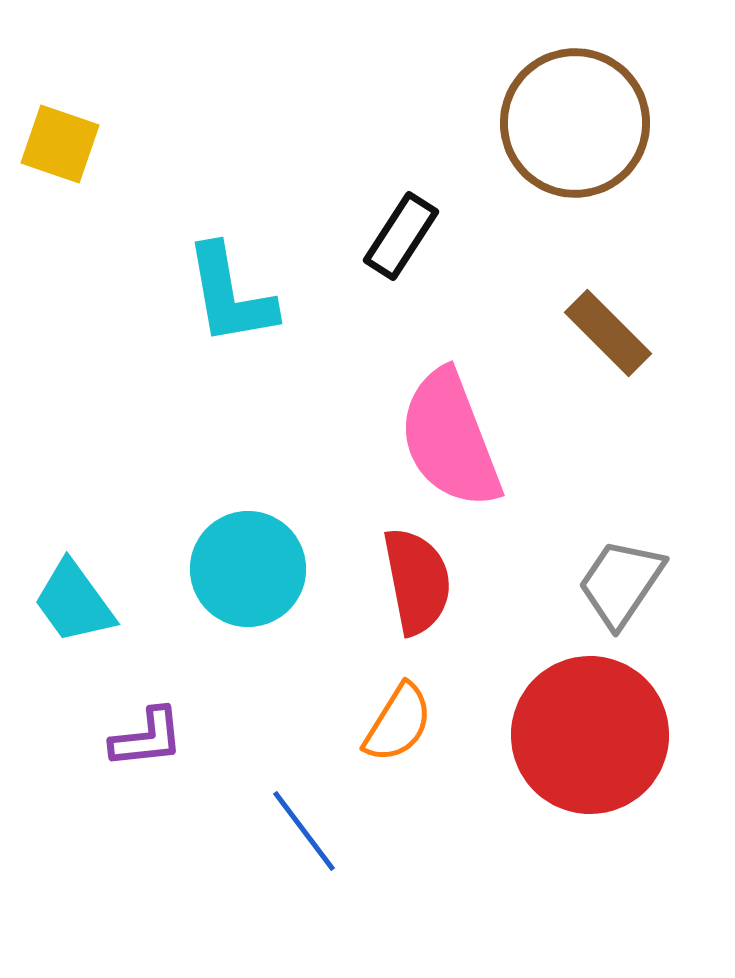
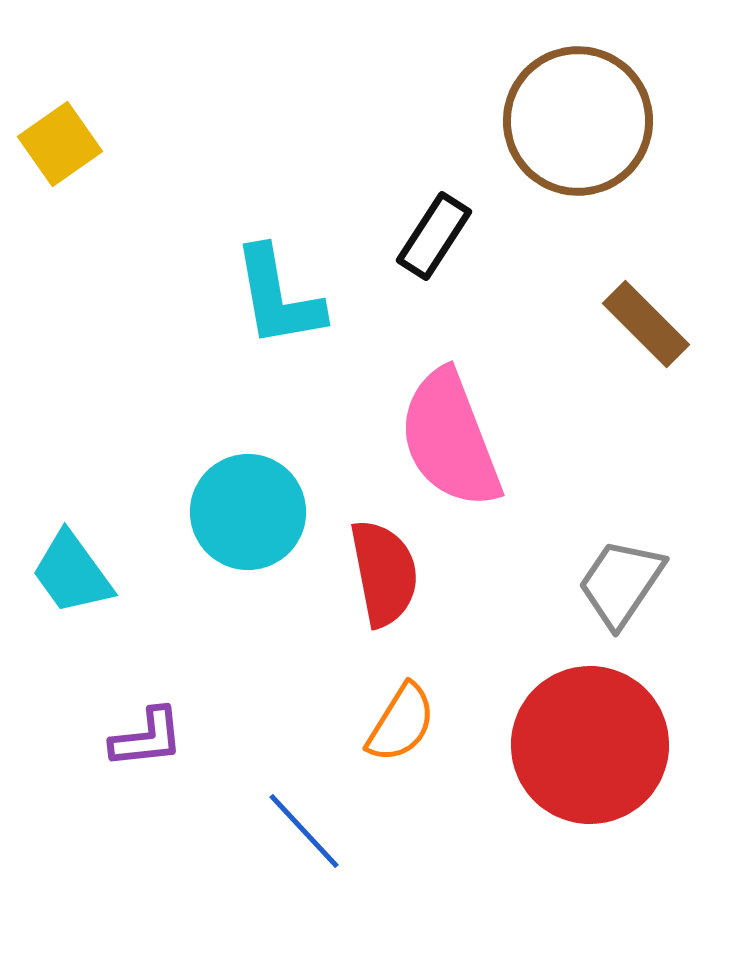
brown circle: moved 3 px right, 2 px up
yellow square: rotated 36 degrees clockwise
black rectangle: moved 33 px right
cyan L-shape: moved 48 px right, 2 px down
brown rectangle: moved 38 px right, 9 px up
cyan circle: moved 57 px up
red semicircle: moved 33 px left, 8 px up
cyan trapezoid: moved 2 px left, 29 px up
orange semicircle: moved 3 px right
red circle: moved 10 px down
blue line: rotated 6 degrees counterclockwise
